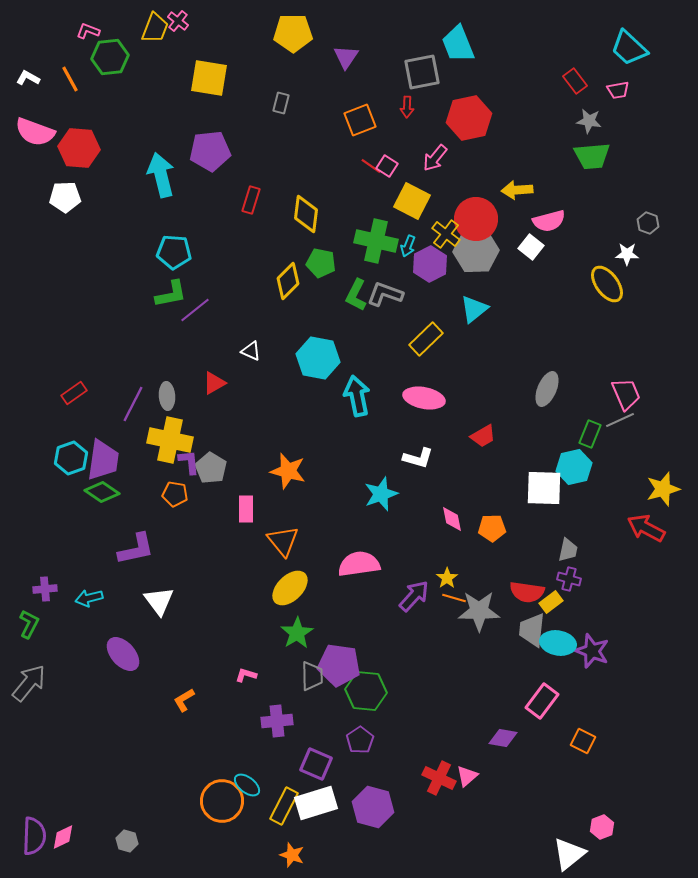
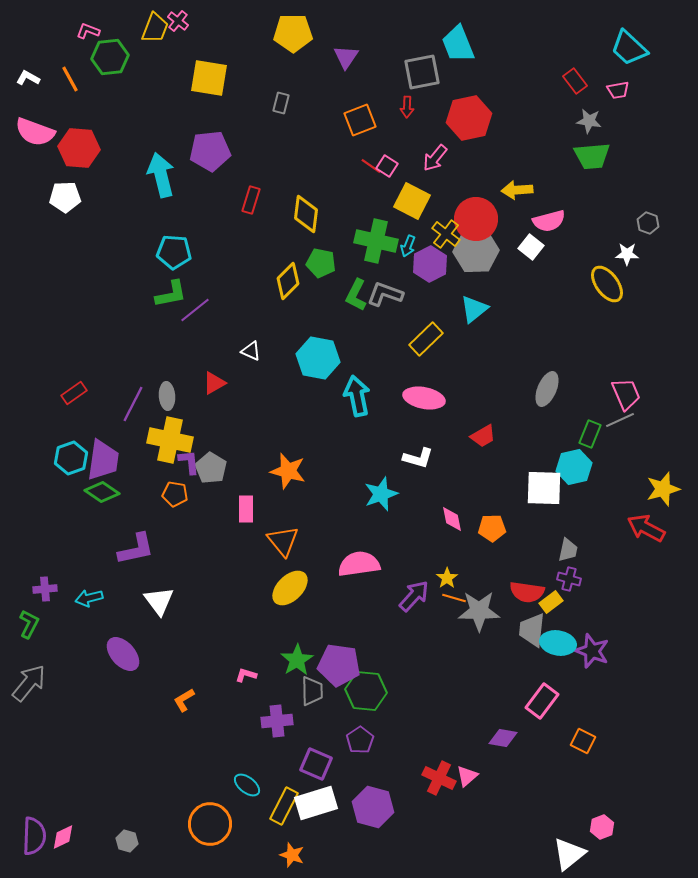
green star at (297, 633): moved 27 px down
gray trapezoid at (312, 676): moved 15 px down
orange circle at (222, 801): moved 12 px left, 23 px down
